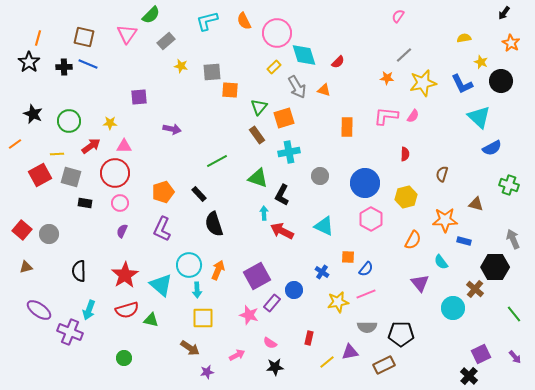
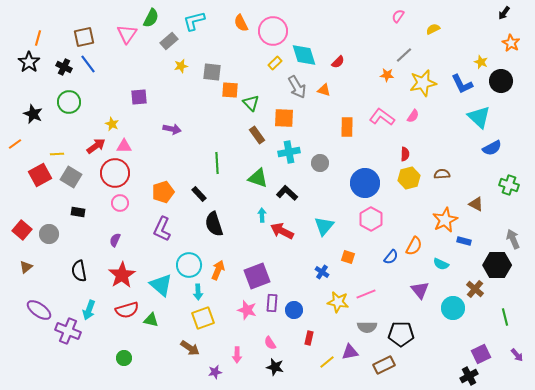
green semicircle at (151, 15): moved 3 px down; rotated 18 degrees counterclockwise
cyan L-shape at (207, 21): moved 13 px left
orange semicircle at (244, 21): moved 3 px left, 2 px down
pink circle at (277, 33): moved 4 px left, 2 px up
brown square at (84, 37): rotated 25 degrees counterclockwise
yellow semicircle at (464, 38): moved 31 px left, 9 px up; rotated 16 degrees counterclockwise
gray rectangle at (166, 41): moved 3 px right
blue line at (88, 64): rotated 30 degrees clockwise
yellow star at (181, 66): rotated 24 degrees counterclockwise
black cross at (64, 67): rotated 28 degrees clockwise
yellow rectangle at (274, 67): moved 1 px right, 4 px up
gray square at (212, 72): rotated 12 degrees clockwise
orange star at (387, 78): moved 3 px up
green triangle at (259, 107): moved 8 px left, 4 px up; rotated 24 degrees counterclockwise
pink L-shape at (386, 116): moved 4 px left, 1 px down; rotated 30 degrees clockwise
orange square at (284, 118): rotated 20 degrees clockwise
green circle at (69, 121): moved 19 px up
yellow star at (110, 123): moved 2 px right, 1 px down; rotated 24 degrees clockwise
red arrow at (91, 146): moved 5 px right
green line at (217, 161): moved 2 px down; rotated 65 degrees counterclockwise
brown semicircle at (442, 174): rotated 70 degrees clockwise
gray circle at (320, 176): moved 13 px up
gray square at (71, 177): rotated 15 degrees clockwise
black L-shape at (282, 195): moved 5 px right, 2 px up; rotated 105 degrees clockwise
yellow hexagon at (406, 197): moved 3 px right, 19 px up
black rectangle at (85, 203): moved 7 px left, 9 px down
brown triangle at (476, 204): rotated 14 degrees clockwise
cyan arrow at (264, 213): moved 2 px left, 2 px down
orange star at (445, 220): rotated 25 degrees counterclockwise
cyan triangle at (324, 226): rotated 45 degrees clockwise
purple semicircle at (122, 231): moved 7 px left, 9 px down
orange semicircle at (413, 240): moved 1 px right, 6 px down
orange square at (348, 257): rotated 16 degrees clockwise
cyan semicircle at (441, 262): moved 2 px down; rotated 28 degrees counterclockwise
brown triangle at (26, 267): rotated 24 degrees counterclockwise
black hexagon at (495, 267): moved 2 px right, 2 px up
blue semicircle at (366, 269): moved 25 px right, 12 px up
black semicircle at (79, 271): rotated 10 degrees counterclockwise
red star at (125, 275): moved 3 px left
purple square at (257, 276): rotated 8 degrees clockwise
purple triangle at (420, 283): moved 7 px down
cyan arrow at (197, 290): moved 1 px right, 2 px down
blue circle at (294, 290): moved 20 px down
yellow star at (338, 302): rotated 20 degrees clockwise
purple rectangle at (272, 303): rotated 36 degrees counterclockwise
green line at (514, 314): moved 9 px left, 3 px down; rotated 24 degrees clockwise
pink star at (249, 315): moved 2 px left, 5 px up
yellow square at (203, 318): rotated 20 degrees counterclockwise
purple cross at (70, 332): moved 2 px left, 1 px up
pink semicircle at (270, 343): rotated 24 degrees clockwise
pink arrow at (237, 355): rotated 119 degrees clockwise
purple arrow at (515, 357): moved 2 px right, 2 px up
black star at (275, 367): rotated 18 degrees clockwise
purple star at (207, 372): moved 8 px right
black cross at (469, 376): rotated 18 degrees clockwise
